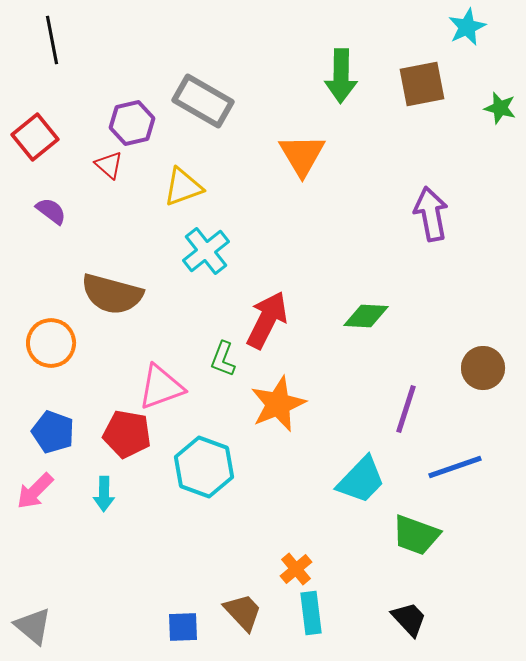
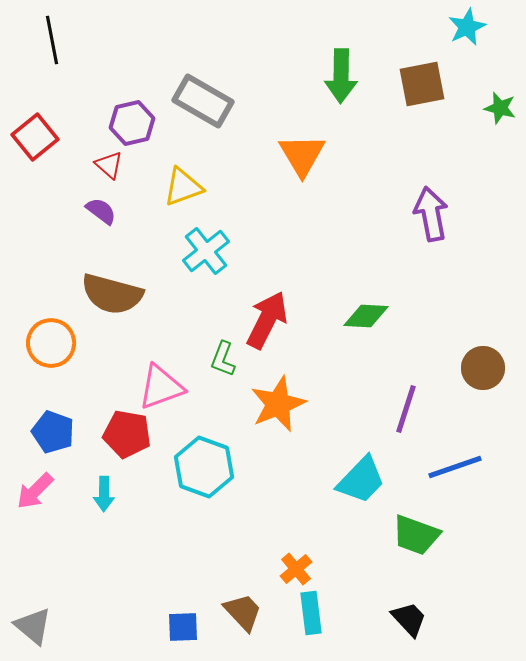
purple semicircle: moved 50 px right
